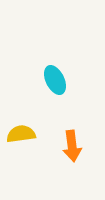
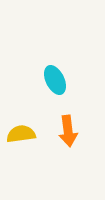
orange arrow: moved 4 px left, 15 px up
